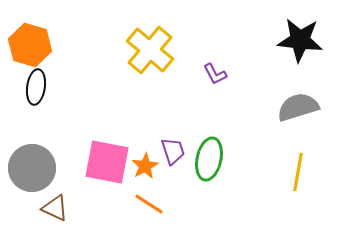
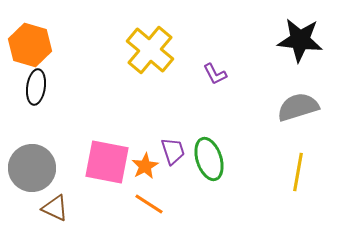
green ellipse: rotated 30 degrees counterclockwise
